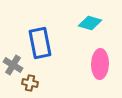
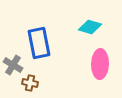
cyan diamond: moved 4 px down
blue rectangle: moved 1 px left
